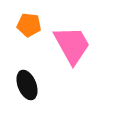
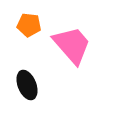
pink trapezoid: rotated 12 degrees counterclockwise
